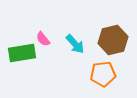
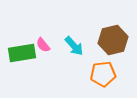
pink semicircle: moved 6 px down
cyan arrow: moved 1 px left, 2 px down
